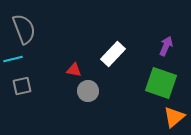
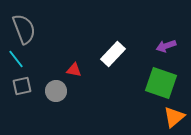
purple arrow: rotated 132 degrees counterclockwise
cyan line: moved 3 px right; rotated 66 degrees clockwise
gray circle: moved 32 px left
